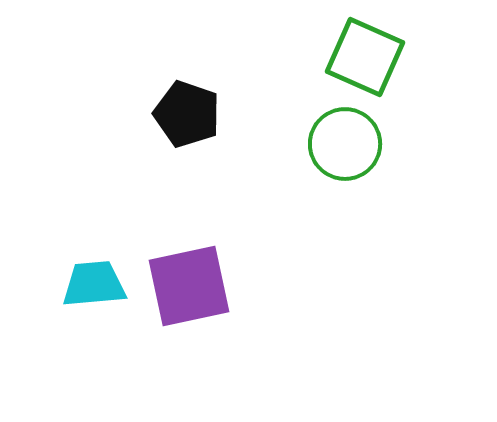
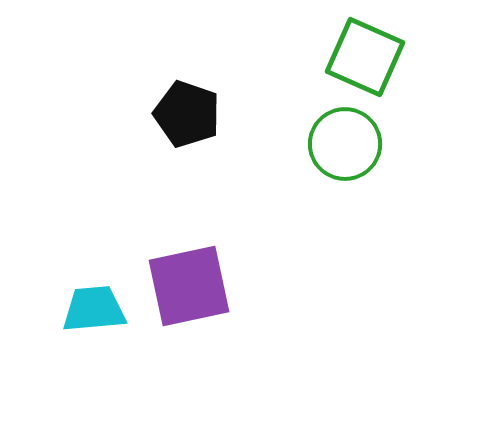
cyan trapezoid: moved 25 px down
